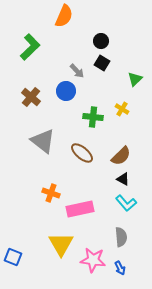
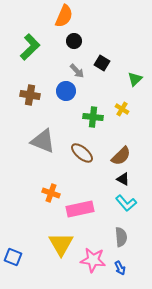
black circle: moved 27 px left
brown cross: moved 1 px left, 2 px up; rotated 30 degrees counterclockwise
gray triangle: rotated 16 degrees counterclockwise
